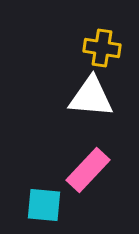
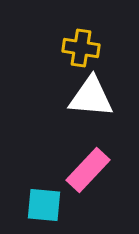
yellow cross: moved 21 px left
